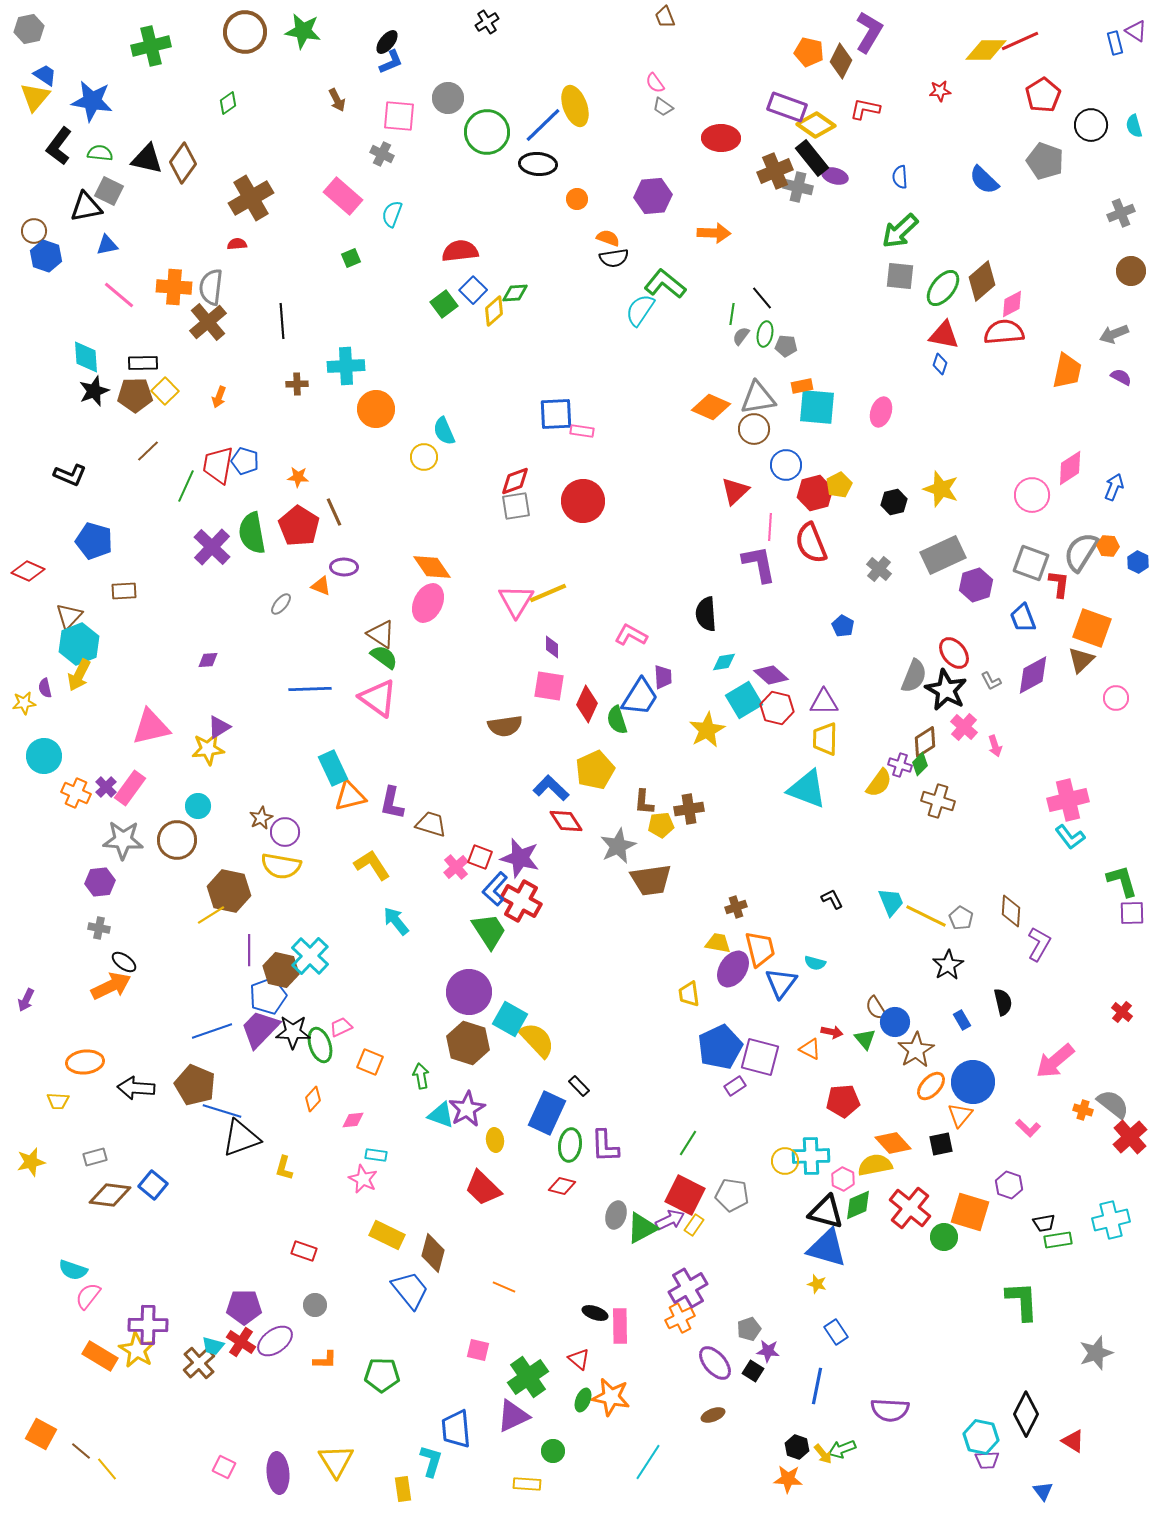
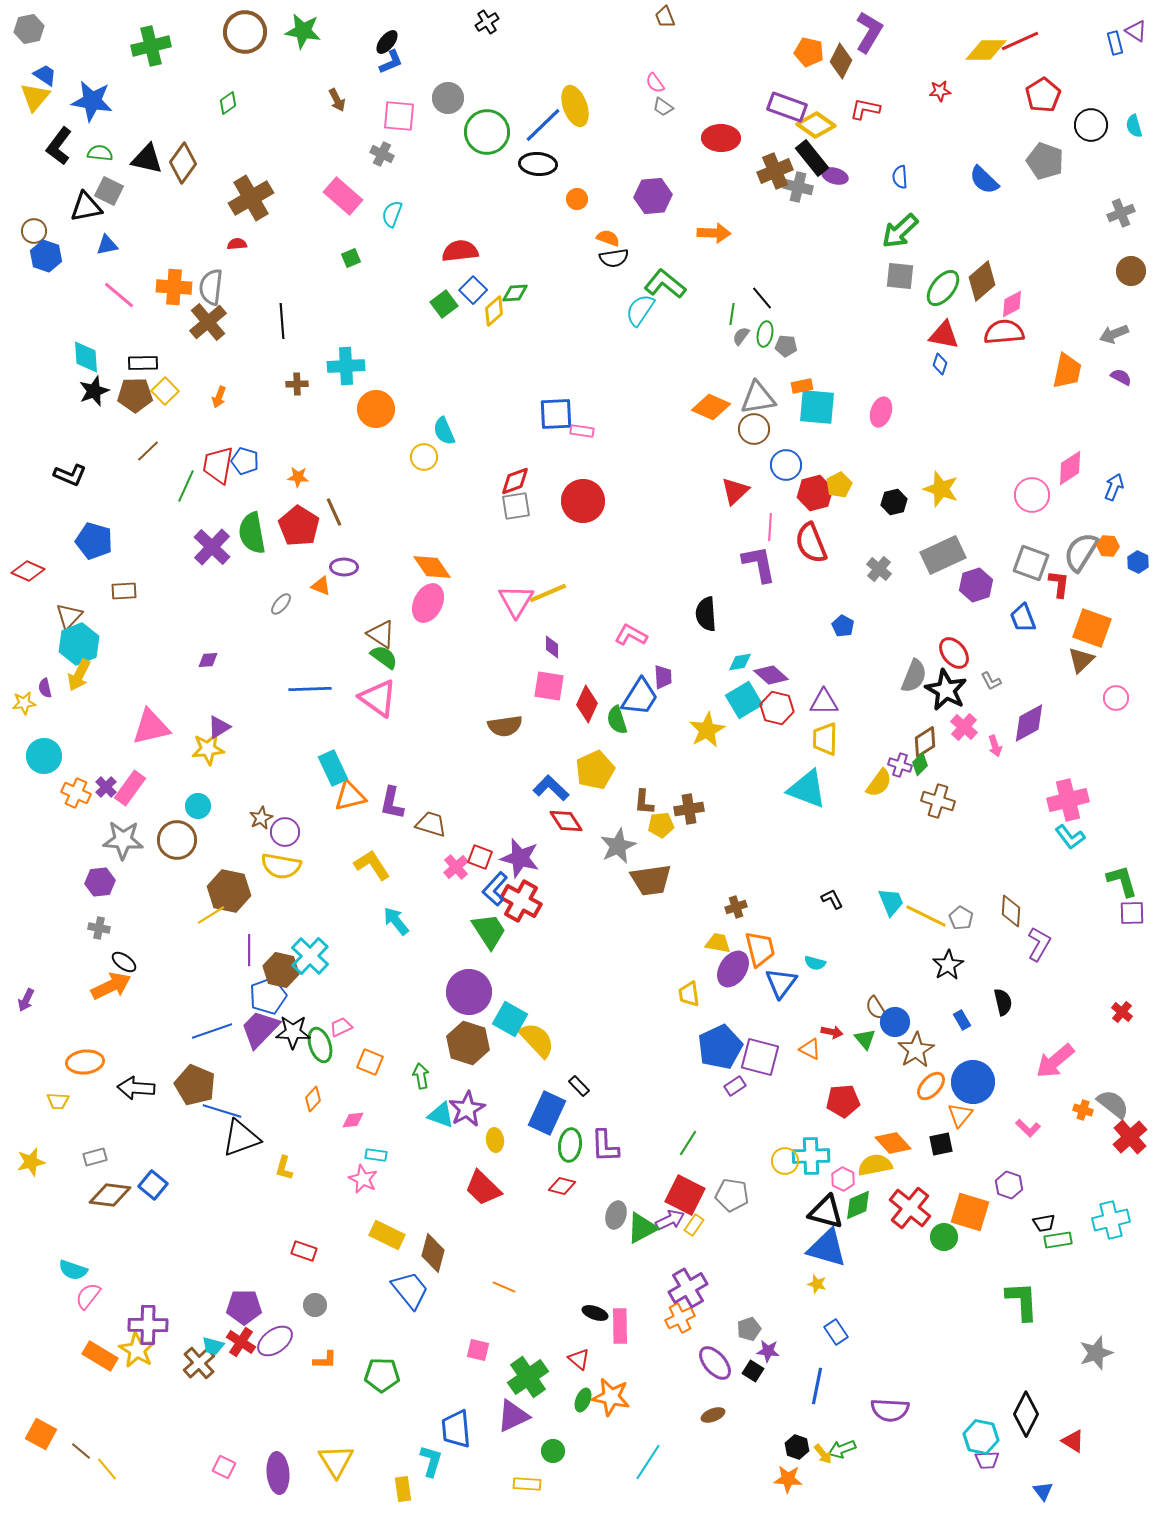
cyan diamond at (724, 662): moved 16 px right
purple diamond at (1033, 675): moved 4 px left, 48 px down
